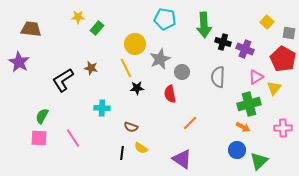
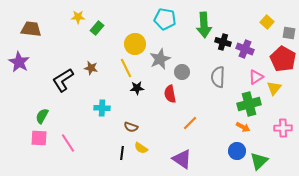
pink line: moved 5 px left, 5 px down
blue circle: moved 1 px down
